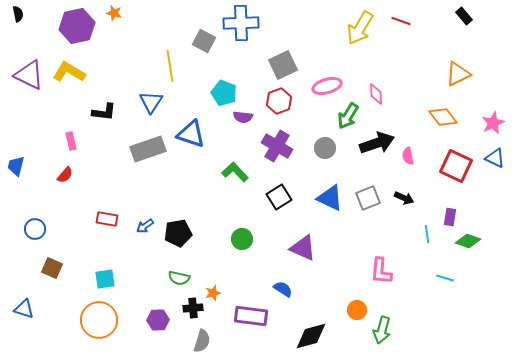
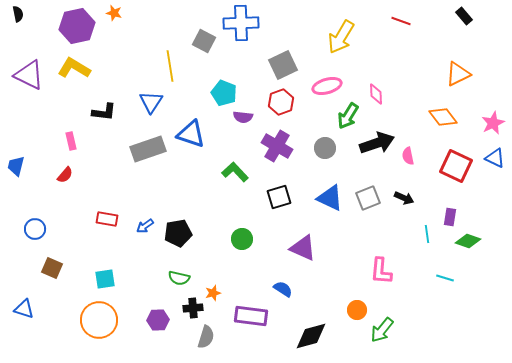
yellow arrow at (360, 28): moved 19 px left, 9 px down
yellow L-shape at (69, 72): moved 5 px right, 4 px up
red hexagon at (279, 101): moved 2 px right, 1 px down
black square at (279, 197): rotated 15 degrees clockwise
green arrow at (382, 330): rotated 24 degrees clockwise
gray semicircle at (202, 341): moved 4 px right, 4 px up
